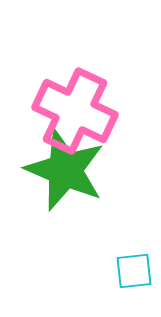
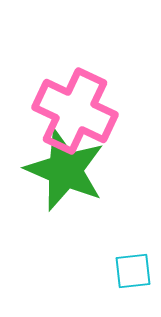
cyan square: moved 1 px left
